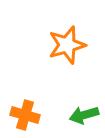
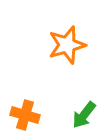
green arrow: rotated 36 degrees counterclockwise
